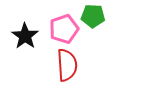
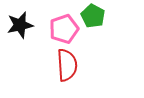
green pentagon: rotated 25 degrees clockwise
black star: moved 5 px left, 11 px up; rotated 24 degrees clockwise
